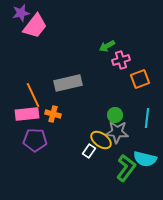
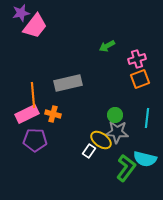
pink cross: moved 16 px right, 1 px up
orange line: rotated 20 degrees clockwise
pink rectangle: rotated 20 degrees counterclockwise
